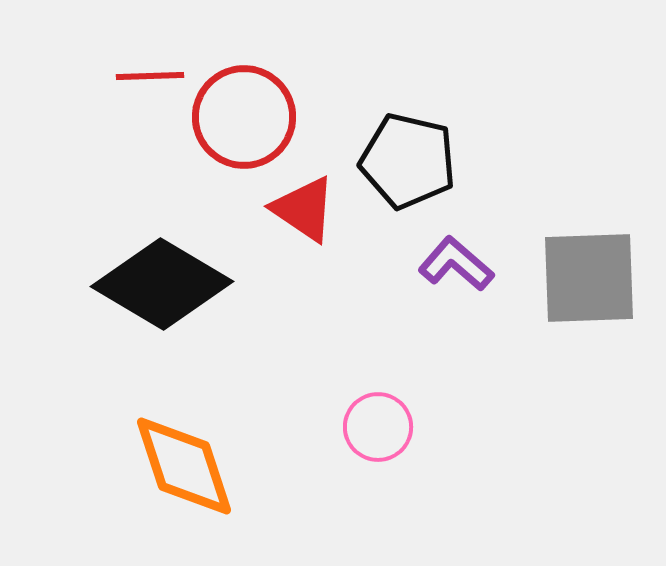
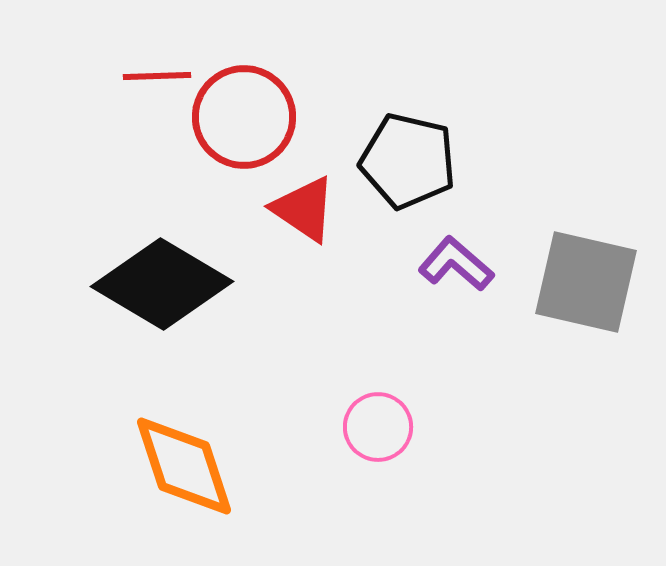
red line: moved 7 px right
gray square: moved 3 px left, 4 px down; rotated 15 degrees clockwise
